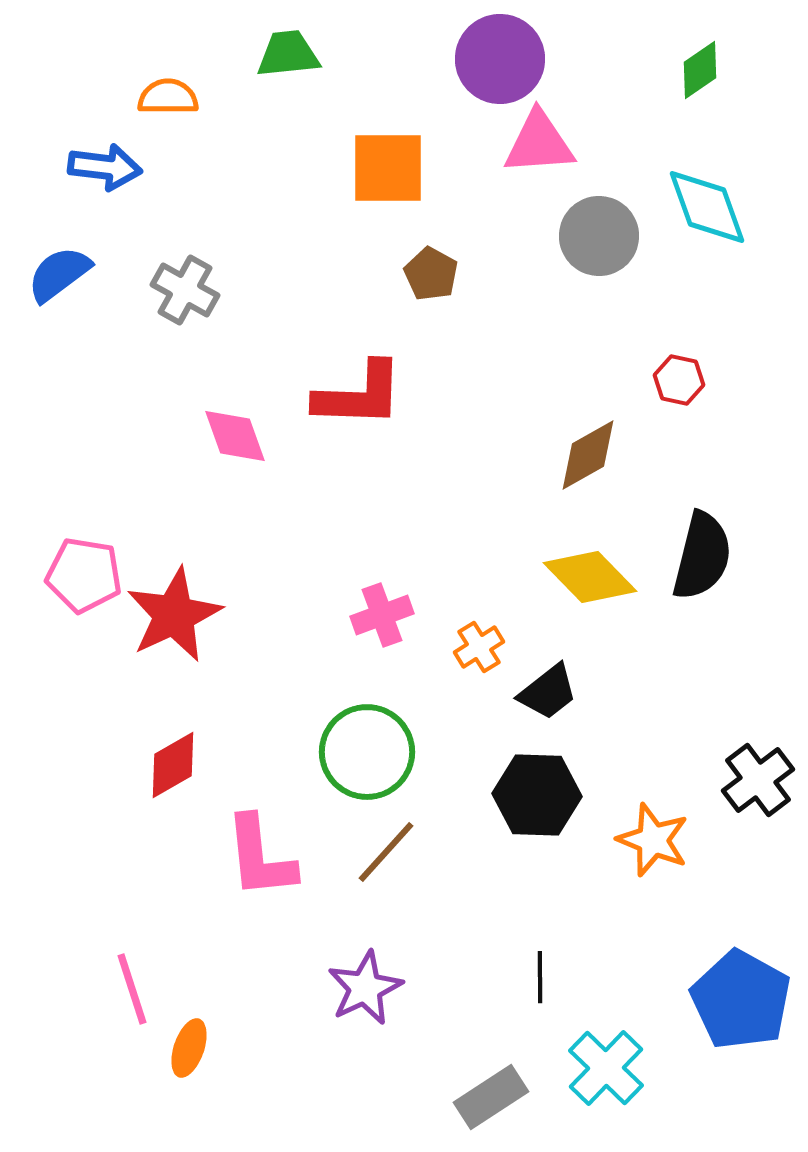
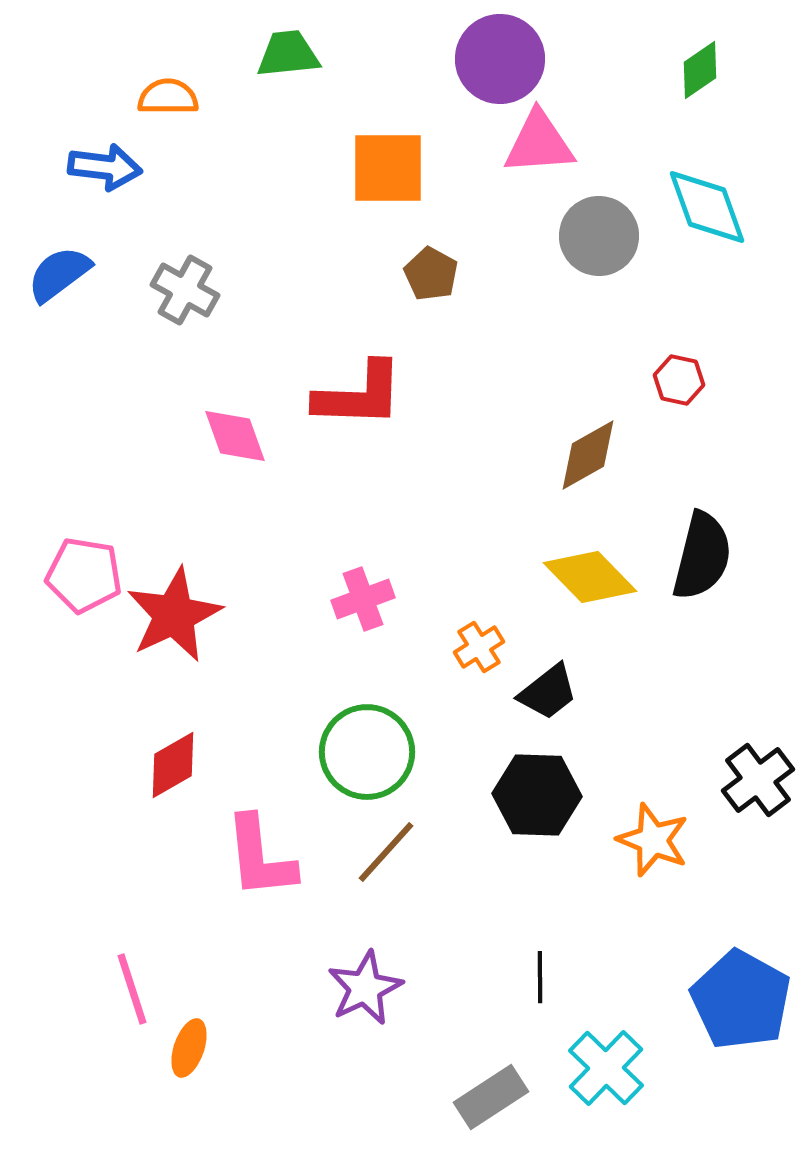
pink cross: moved 19 px left, 16 px up
